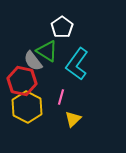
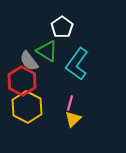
gray semicircle: moved 4 px left
red hexagon: rotated 16 degrees clockwise
pink line: moved 9 px right, 6 px down
